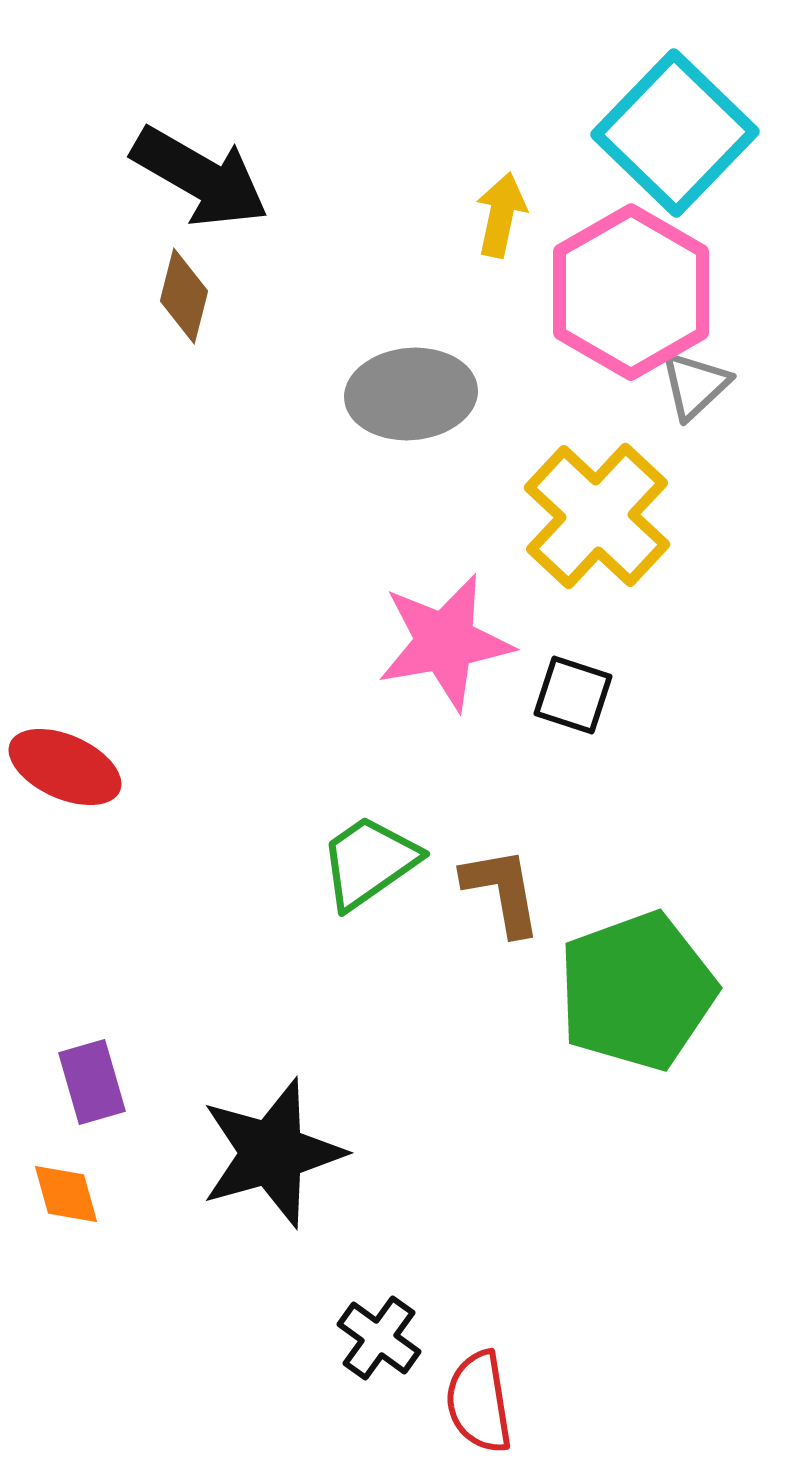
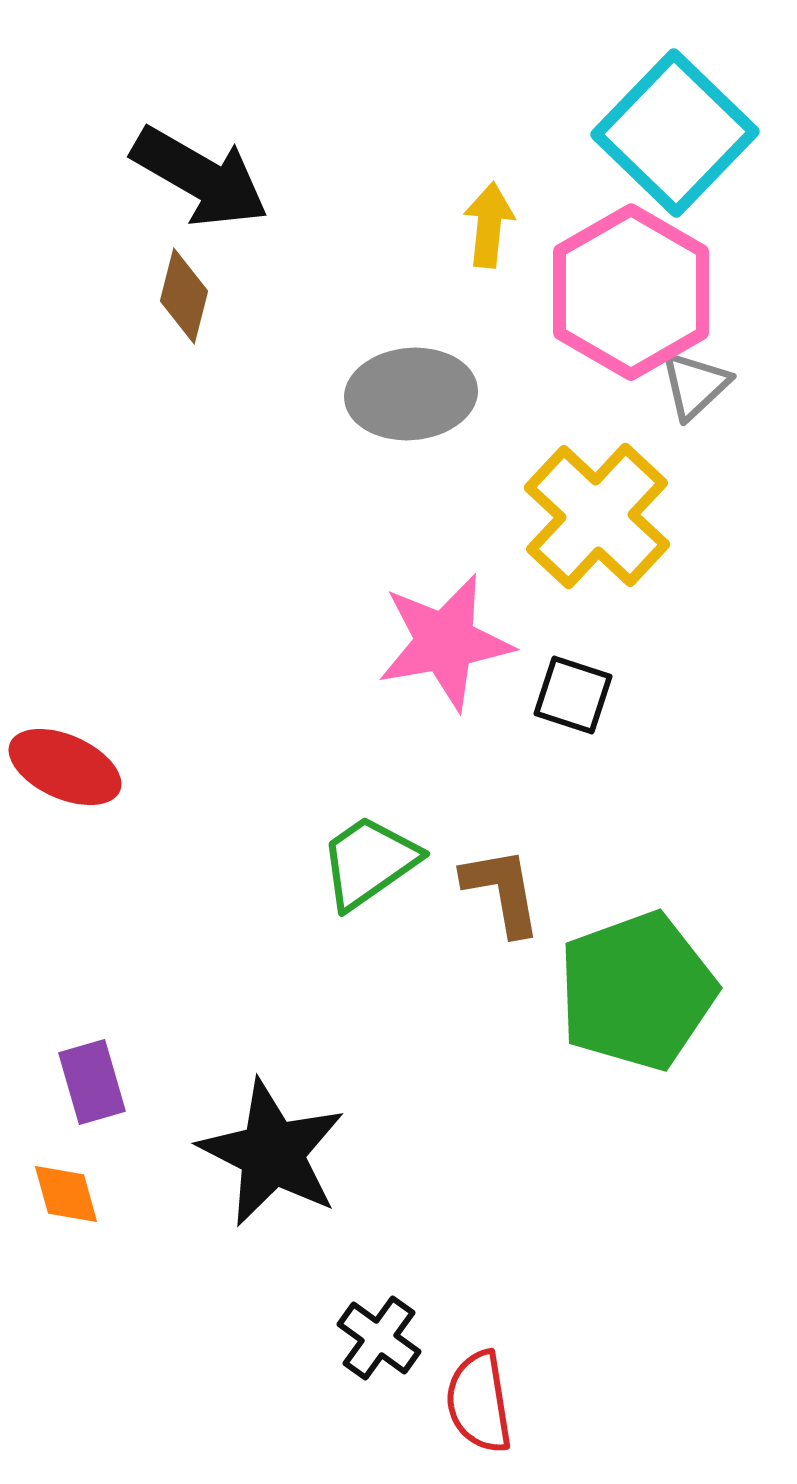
yellow arrow: moved 12 px left, 10 px down; rotated 6 degrees counterclockwise
black star: rotated 29 degrees counterclockwise
